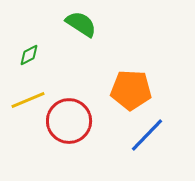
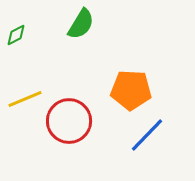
green semicircle: rotated 88 degrees clockwise
green diamond: moved 13 px left, 20 px up
yellow line: moved 3 px left, 1 px up
